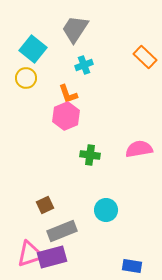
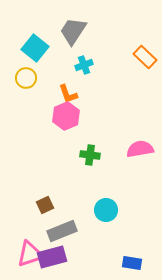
gray trapezoid: moved 2 px left, 2 px down
cyan square: moved 2 px right, 1 px up
pink semicircle: moved 1 px right
blue rectangle: moved 3 px up
